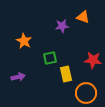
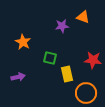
orange star: moved 1 px left, 1 px down
green square: rotated 24 degrees clockwise
yellow rectangle: moved 1 px right
